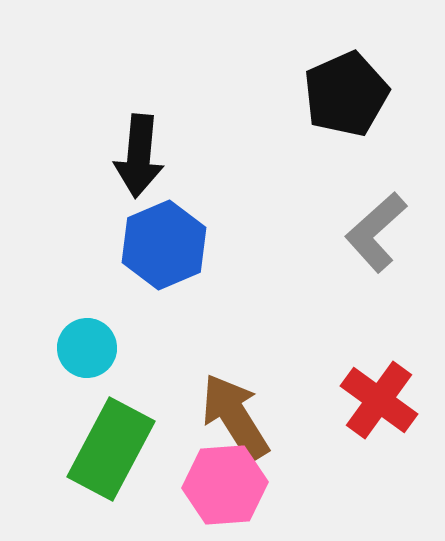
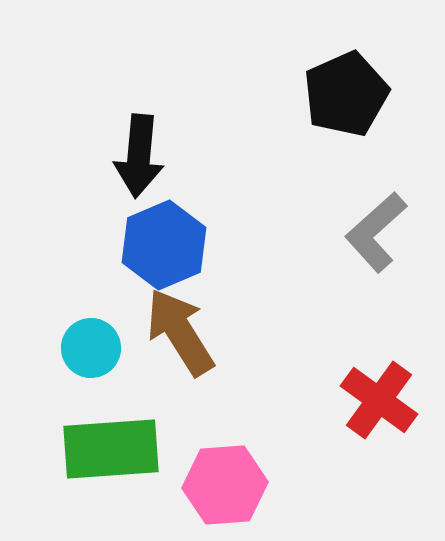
cyan circle: moved 4 px right
brown arrow: moved 55 px left, 85 px up
green rectangle: rotated 58 degrees clockwise
